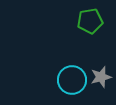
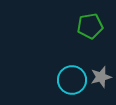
green pentagon: moved 5 px down
